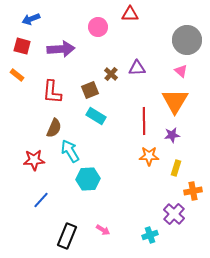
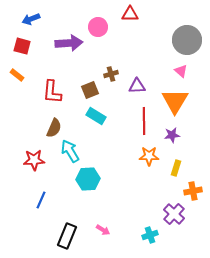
purple arrow: moved 8 px right, 6 px up
purple triangle: moved 18 px down
brown cross: rotated 32 degrees clockwise
blue line: rotated 18 degrees counterclockwise
